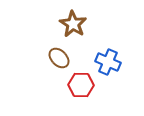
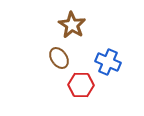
brown star: moved 1 px left, 1 px down
brown ellipse: rotated 10 degrees clockwise
